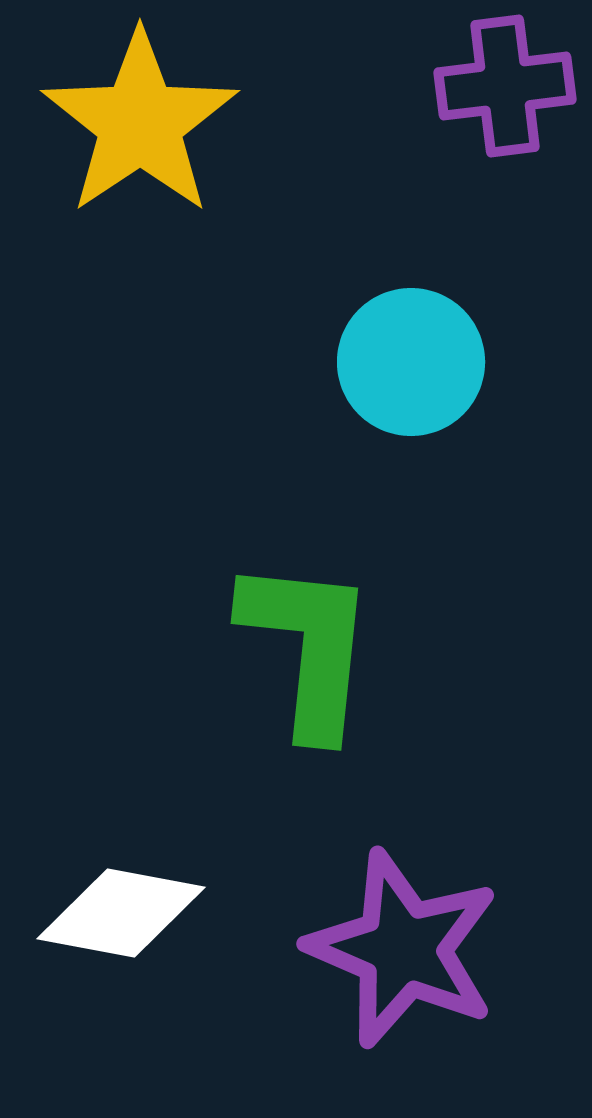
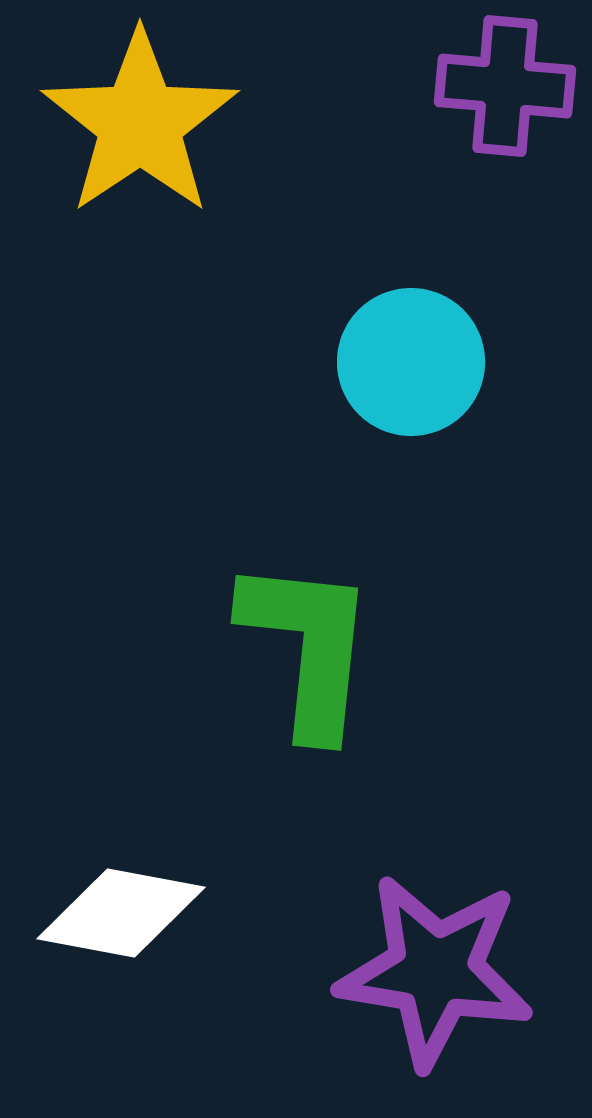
purple cross: rotated 12 degrees clockwise
purple star: moved 32 px right, 22 px down; rotated 14 degrees counterclockwise
